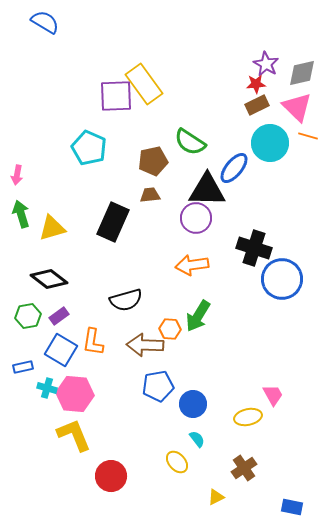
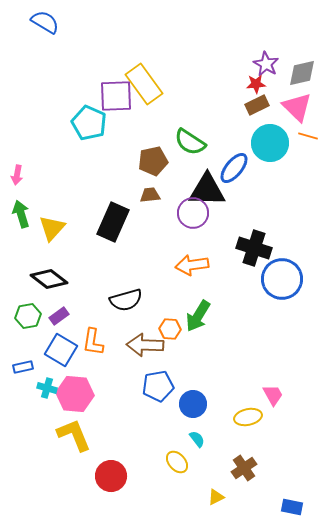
cyan pentagon at (89, 148): moved 25 px up
purple circle at (196, 218): moved 3 px left, 5 px up
yellow triangle at (52, 228): rotated 32 degrees counterclockwise
